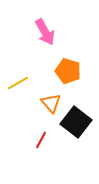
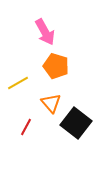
orange pentagon: moved 12 px left, 5 px up
black square: moved 1 px down
red line: moved 15 px left, 13 px up
